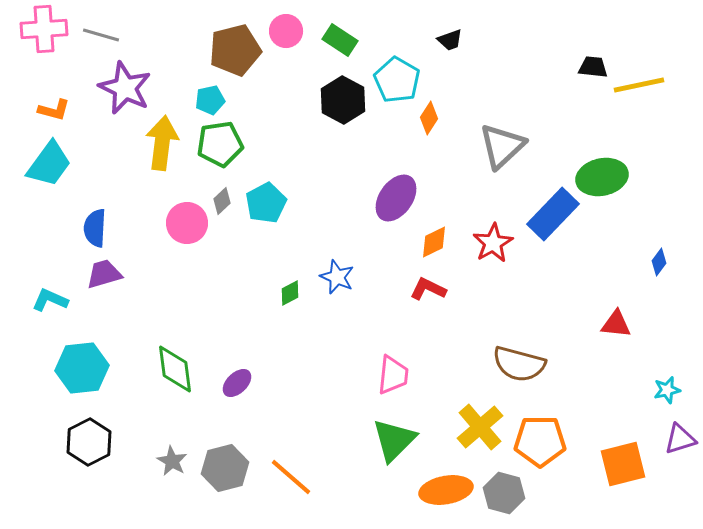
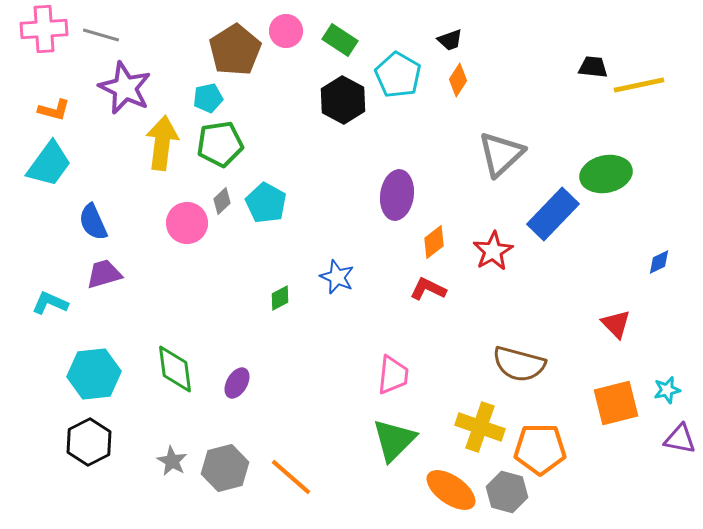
brown pentagon at (235, 50): rotated 18 degrees counterclockwise
cyan pentagon at (397, 80): moved 1 px right, 5 px up
cyan pentagon at (210, 100): moved 2 px left, 2 px up
orange diamond at (429, 118): moved 29 px right, 38 px up
gray triangle at (502, 146): moved 1 px left, 8 px down
green ellipse at (602, 177): moved 4 px right, 3 px up
purple ellipse at (396, 198): moved 1 px right, 3 px up; rotated 27 degrees counterclockwise
cyan pentagon at (266, 203): rotated 15 degrees counterclockwise
blue semicircle at (95, 228): moved 2 px left, 6 px up; rotated 27 degrees counterclockwise
orange diamond at (434, 242): rotated 12 degrees counterclockwise
red star at (493, 243): moved 8 px down
blue diamond at (659, 262): rotated 28 degrees clockwise
green diamond at (290, 293): moved 10 px left, 5 px down
cyan L-shape at (50, 300): moved 3 px down
red triangle at (616, 324): rotated 40 degrees clockwise
cyan hexagon at (82, 368): moved 12 px right, 6 px down
purple ellipse at (237, 383): rotated 16 degrees counterclockwise
yellow cross at (480, 427): rotated 30 degrees counterclockwise
purple triangle at (680, 439): rotated 28 degrees clockwise
orange pentagon at (540, 441): moved 8 px down
orange square at (623, 464): moved 7 px left, 61 px up
orange ellipse at (446, 490): moved 5 px right; rotated 45 degrees clockwise
gray hexagon at (504, 493): moved 3 px right, 1 px up
